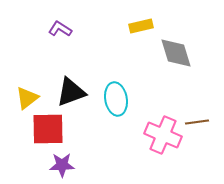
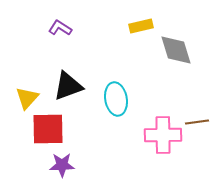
purple L-shape: moved 1 px up
gray diamond: moved 3 px up
black triangle: moved 3 px left, 6 px up
yellow triangle: rotated 10 degrees counterclockwise
pink cross: rotated 24 degrees counterclockwise
